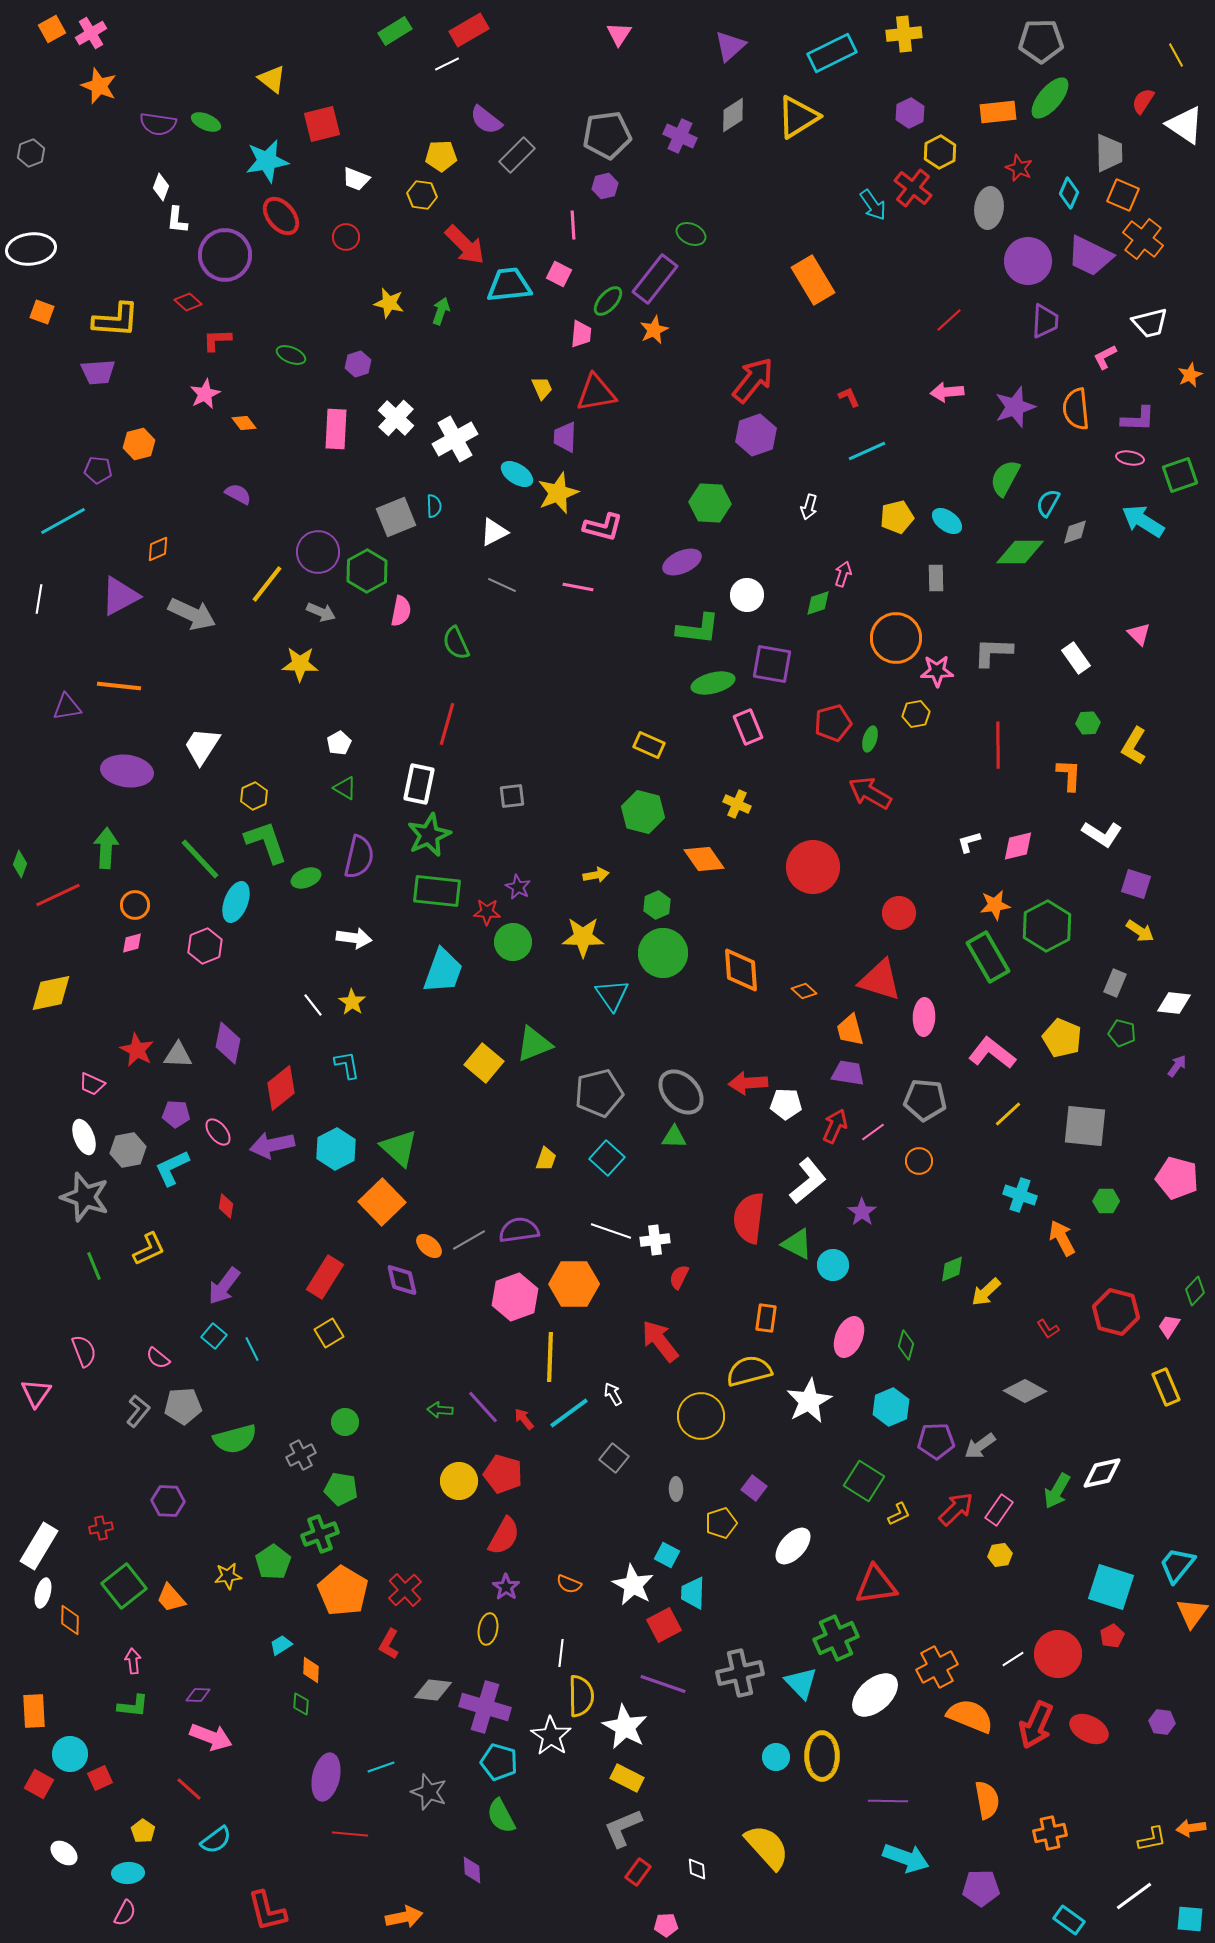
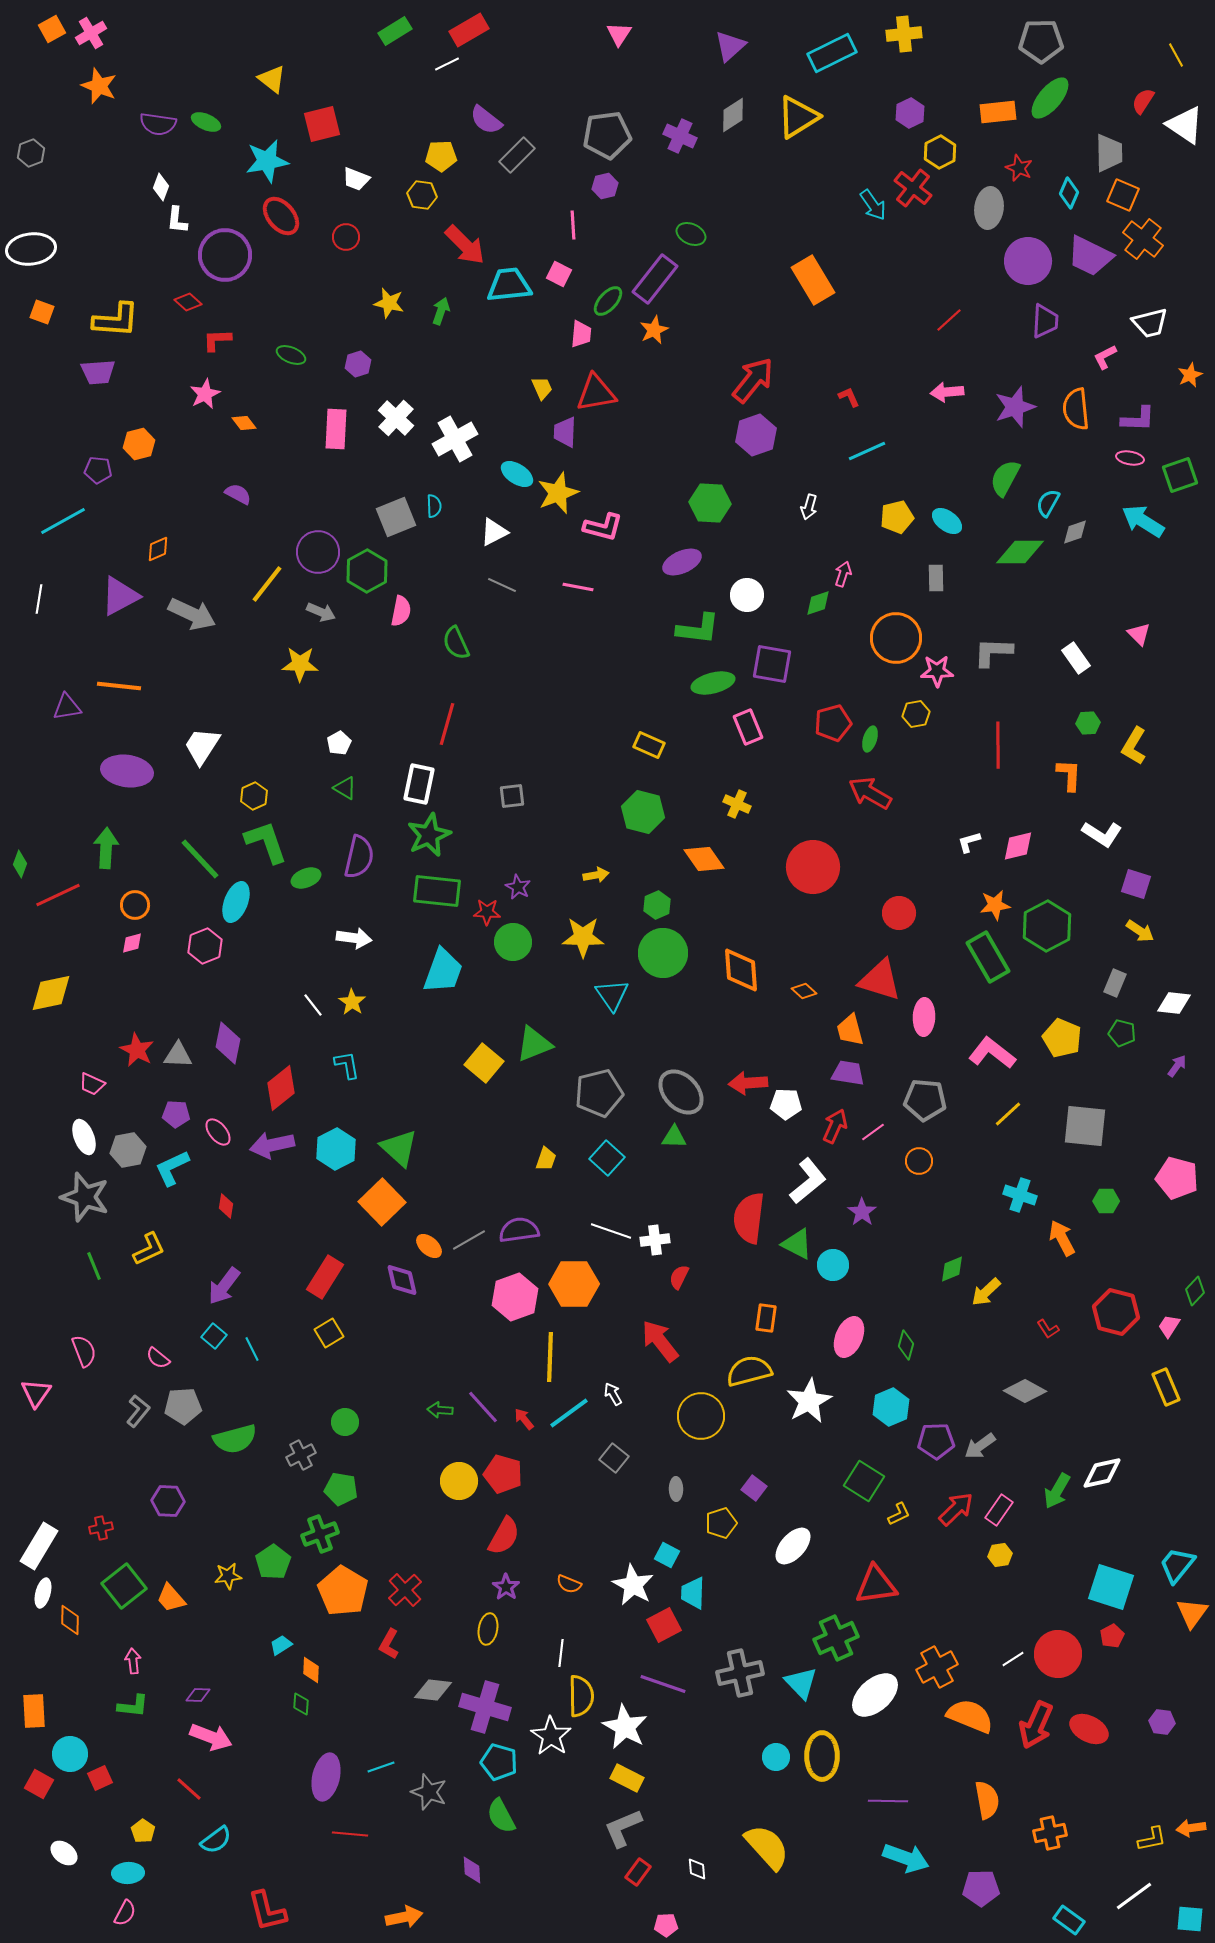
purple trapezoid at (565, 437): moved 5 px up
